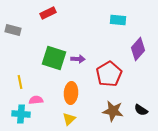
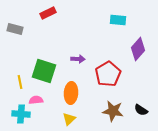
gray rectangle: moved 2 px right, 1 px up
green square: moved 10 px left, 13 px down
red pentagon: moved 1 px left
